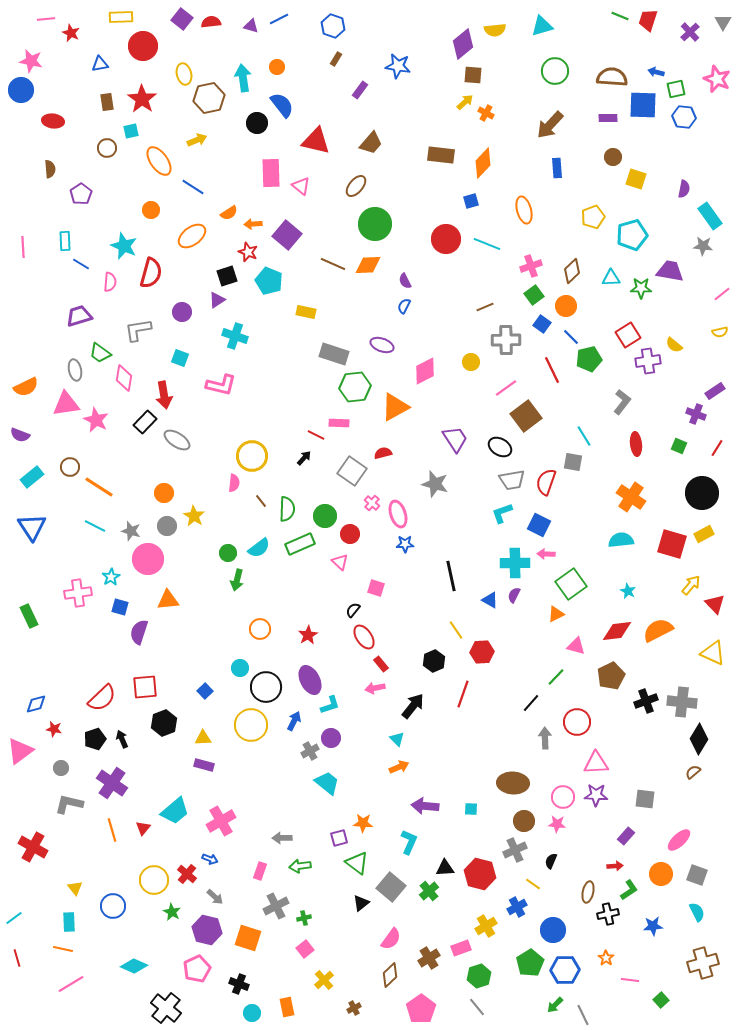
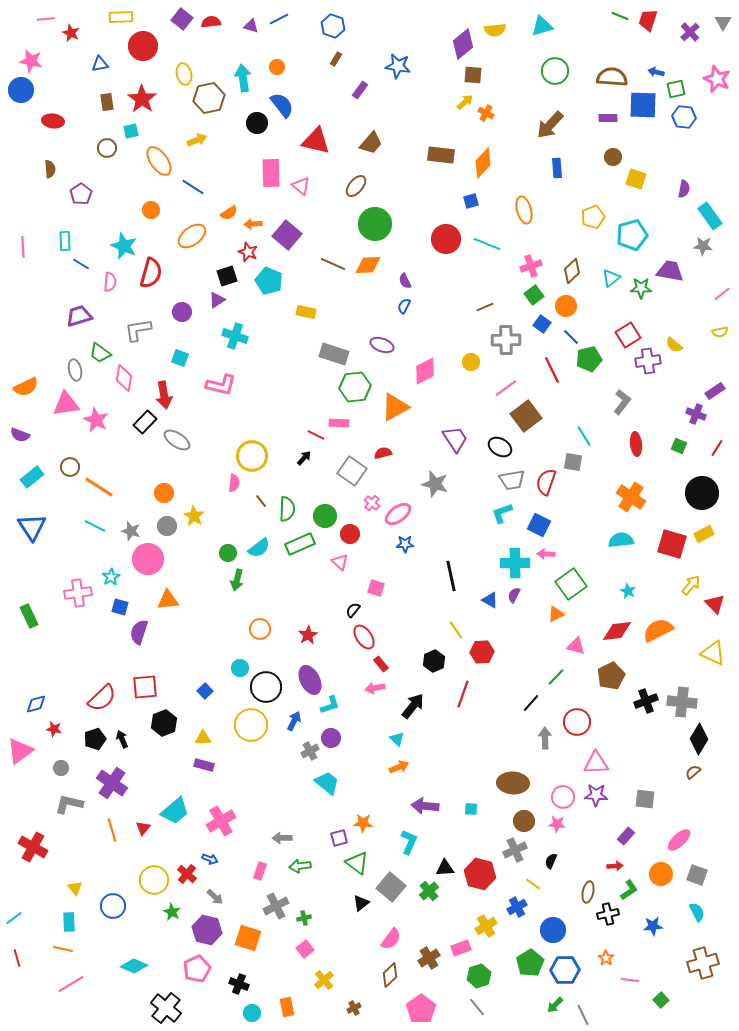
cyan triangle at (611, 278): rotated 36 degrees counterclockwise
pink ellipse at (398, 514): rotated 72 degrees clockwise
